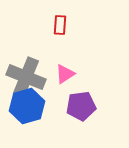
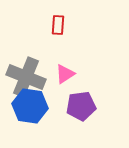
red rectangle: moved 2 px left
blue hexagon: moved 3 px right; rotated 24 degrees clockwise
